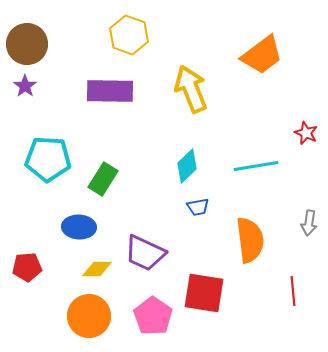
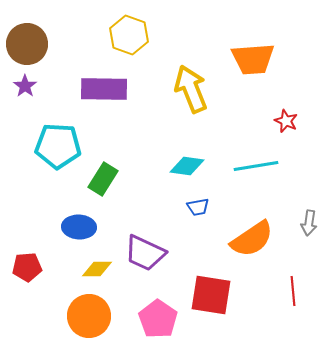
orange trapezoid: moved 9 px left, 4 px down; rotated 33 degrees clockwise
purple rectangle: moved 6 px left, 2 px up
red star: moved 20 px left, 12 px up
cyan pentagon: moved 10 px right, 13 px up
cyan diamond: rotated 52 degrees clockwise
orange semicircle: moved 2 px right, 1 px up; rotated 63 degrees clockwise
red square: moved 7 px right, 2 px down
pink pentagon: moved 5 px right, 3 px down
